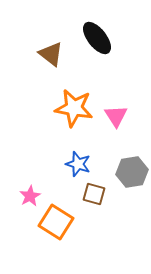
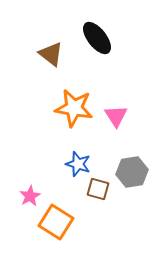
brown square: moved 4 px right, 5 px up
